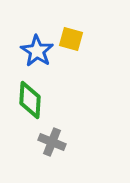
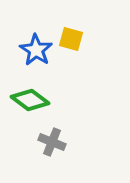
blue star: moved 1 px left, 1 px up
green diamond: rotated 57 degrees counterclockwise
